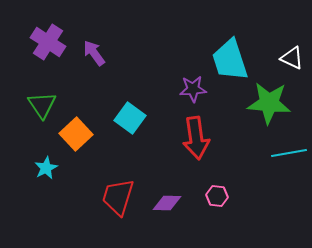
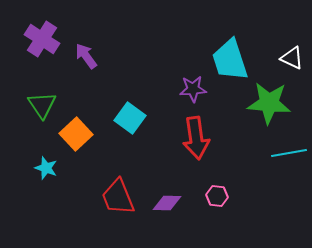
purple cross: moved 6 px left, 3 px up
purple arrow: moved 8 px left, 3 px down
cyan star: rotated 25 degrees counterclockwise
red trapezoid: rotated 39 degrees counterclockwise
